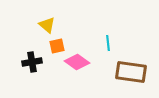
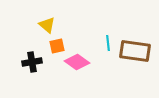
brown rectangle: moved 4 px right, 21 px up
